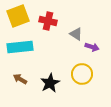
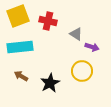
yellow circle: moved 3 px up
brown arrow: moved 1 px right, 3 px up
